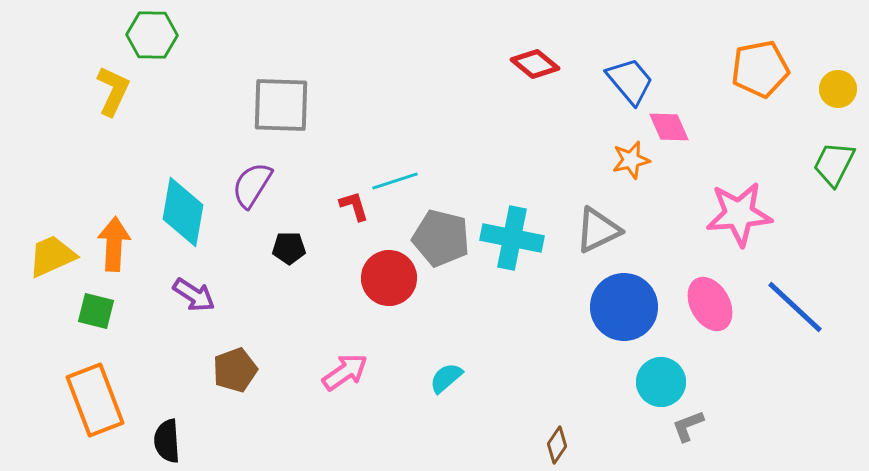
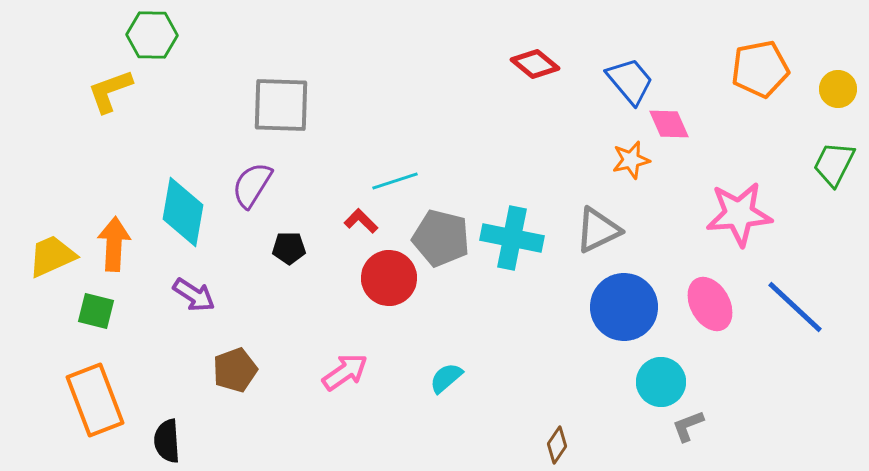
yellow L-shape: moved 3 px left; rotated 135 degrees counterclockwise
pink diamond: moved 3 px up
red L-shape: moved 7 px right, 15 px down; rotated 28 degrees counterclockwise
